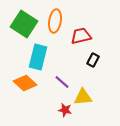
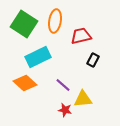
cyan rectangle: rotated 50 degrees clockwise
purple line: moved 1 px right, 3 px down
yellow triangle: moved 2 px down
